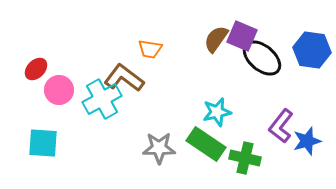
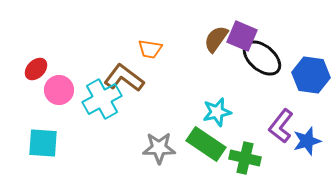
blue hexagon: moved 1 px left, 25 px down
